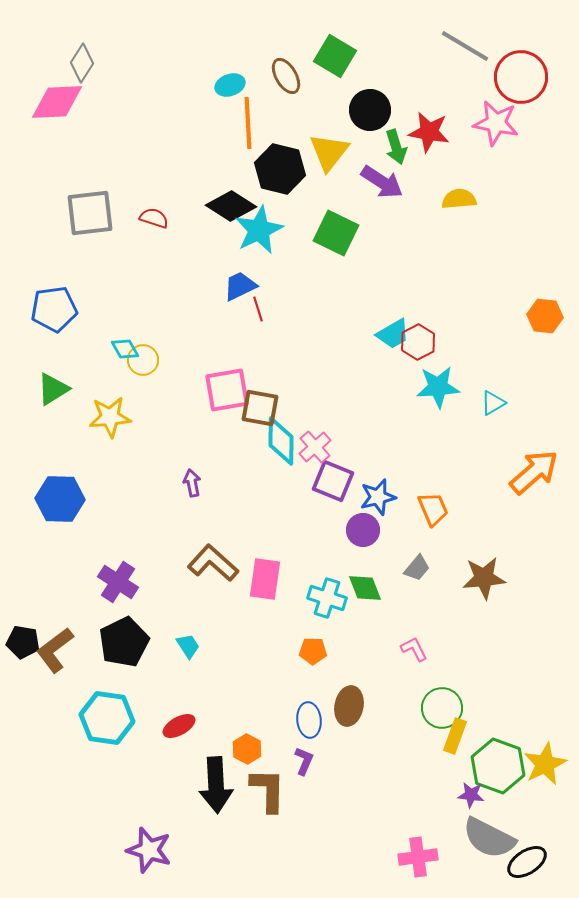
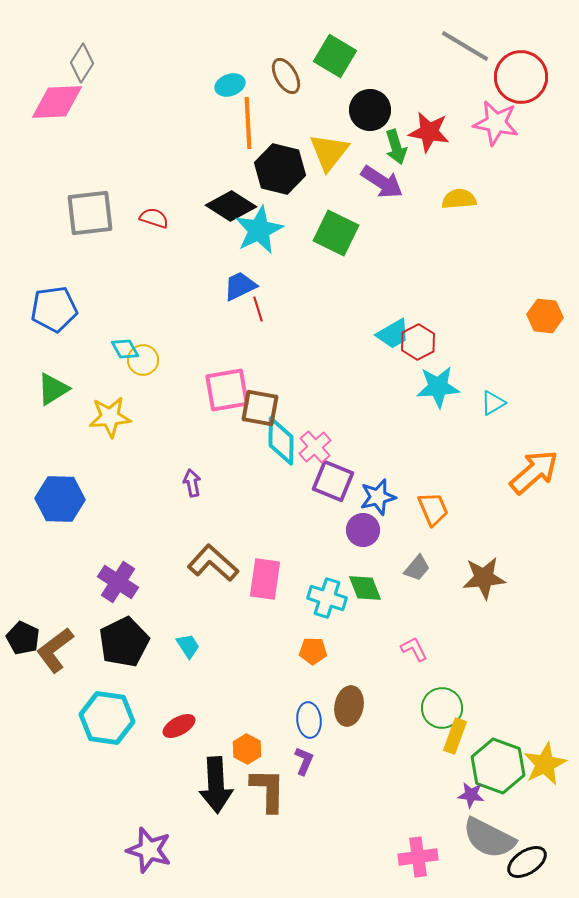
black pentagon at (23, 642): moved 4 px up; rotated 16 degrees clockwise
